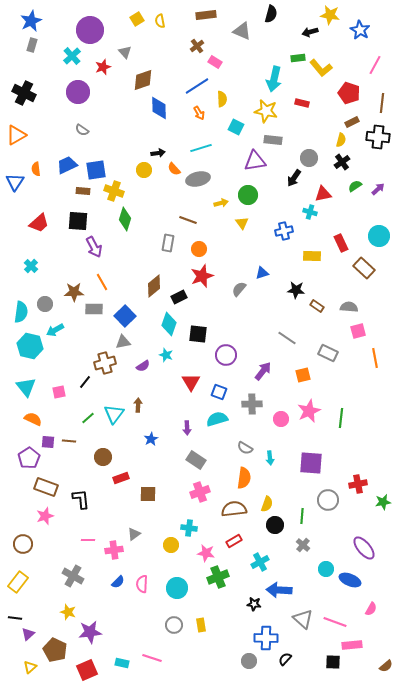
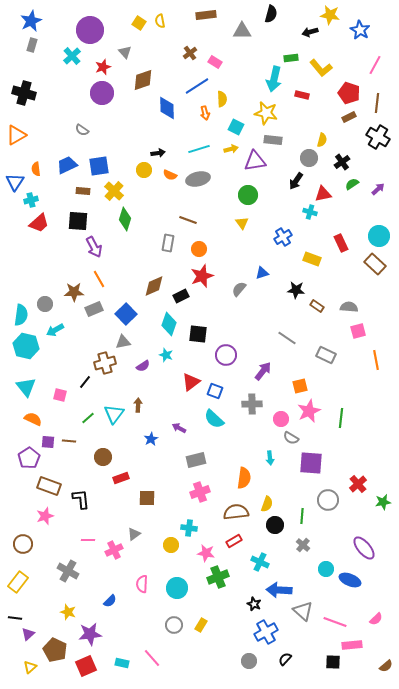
yellow square at (137, 19): moved 2 px right, 4 px down; rotated 24 degrees counterclockwise
gray triangle at (242, 31): rotated 24 degrees counterclockwise
brown cross at (197, 46): moved 7 px left, 7 px down
green rectangle at (298, 58): moved 7 px left
purple circle at (78, 92): moved 24 px right, 1 px down
black cross at (24, 93): rotated 10 degrees counterclockwise
red rectangle at (302, 103): moved 8 px up
brown line at (382, 103): moved 5 px left
blue diamond at (159, 108): moved 8 px right
yellow star at (266, 111): moved 2 px down
orange arrow at (199, 113): moved 6 px right; rotated 16 degrees clockwise
brown rectangle at (352, 122): moved 3 px left, 5 px up
black cross at (378, 137): rotated 25 degrees clockwise
yellow semicircle at (341, 140): moved 19 px left
cyan line at (201, 148): moved 2 px left, 1 px down
orange semicircle at (174, 169): moved 4 px left, 6 px down; rotated 24 degrees counterclockwise
blue square at (96, 170): moved 3 px right, 4 px up
black arrow at (294, 178): moved 2 px right, 3 px down
green semicircle at (355, 186): moved 3 px left, 2 px up
yellow cross at (114, 191): rotated 24 degrees clockwise
yellow arrow at (221, 203): moved 10 px right, 54 px up
blue cross at (284, 231): moved 1 px left, 6 px down; rotated 18 degrees counterclockwise
yellow rectangle at (312, 256): moved 3 px down; rotated 18 degrees clockwise
cyan cross at (31, 266): moved 66 px up; rotated 32 degrees clockwise
brown rectangle at (364, 268): moved 11 px right, 4 px up
orange line at (102, 282): moved 3 px left, 3 px up
brown diamond at (154, 286): rotated 15 degrees clockwise
black rectangle at (179, 297): moved 2 px right, 1 px up
gray rectangle at (94, 309): rotated 24 degrees counterclockwise
cyan semicircle at (21, 312): moved 3 px down
blue square at (125, 316): moved 1 px right, 2 px up
cyan hexagon at (30, 346): moved 4 px left
gray rectangle at (328, 353): moved 2 px left, 2 px down
orange line at (375, 358): moved 1 px right, 2 px down
orange square at (303, 375): moved 3 px left, 11 px down
red triangle at (191, 382): rotated 24 degrees clockwise
pink square at (59, 392): moved 1 px right, 3 px down; rotated 24 degrees clockwise
blue square at (219, 392): moved 4 px left, 1 px up
cyan semicircle at (217, 419): moved 3 px left; rotated 120 degrees counterclockwise
purple arrow at (187, 428): moved 8 px left; rotated 120 degrees clockwise
gray semicircle at (245, 448): moved 46 px right, 10 px up
gray rectangle at (196, 460): rotated 48 degrees counterclockwise
red cross at (358, 484): rotated 30 degrees counterclockwise
brown rectangle at (46, 487): moved 3 px right, 1 px up
brown square at (148, 494): moved 1 px left, 4 px down
brown semicircle at (234, 509): moved 2 px right, 3 px down
pink cross at (114, 550): rotated 18 degrees counterclockwise
cyan cross at (260, 562): rotated 36 degrees counterclockwise
gray cross at (73, 576): moved 5 px left, 5 px up
blue semicircle at (118, 582): moved 8 px left, 19 px down
black star at (254, 604): rotated 16 degrees clockwise
pink semicircle at (371, 609): moved 5 px right, 10 px down; rotated 16 degrees clockwise
gray triangle at (303, 619): moved 8 px up
yellow rectangle at (201, 625): rotated 40 degrees clockwise
purple star at (90, 632): moved 2 px down
blue cross at (266, 638): moved 6 px up; rotated 30 degrees counterclockwise
pink line at (152, 658): rotated 30 degrees clockwise
red square at (87, 670): moved 1 px left, 4 px up
